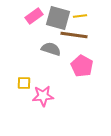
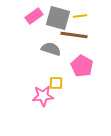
yellow square: moved 32 px right
